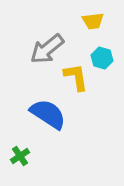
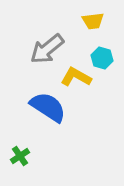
yellow L-shape: rotated 52 degrees counterclockwise
blue semicircle: moved 7 px up
